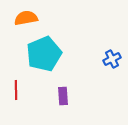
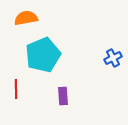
cyan pentagon: moved 1 px left, 1 px down
blue cross: moved 1 px right, 1 px up
red line: moved 1 px up
